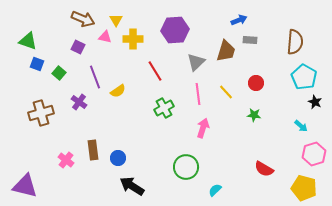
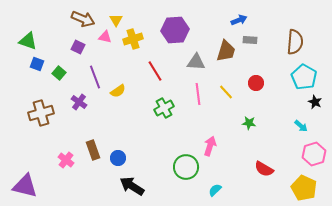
yellow cross: rotated 18 degrees counterclockwise
gray triangle: rotated 48 degrees clockwise
green star: moved 5 px left, 8 px down
pink arrow: moved 7 px right, 18 px down
brown rectangle: rotated 12 degrees counterclockwise
yellow pentagon: rotated 10 degrees clockwise
